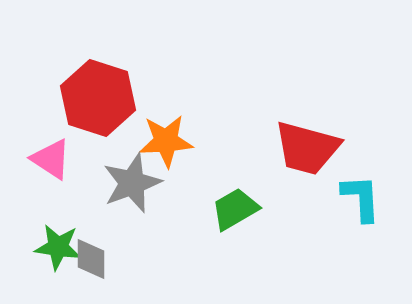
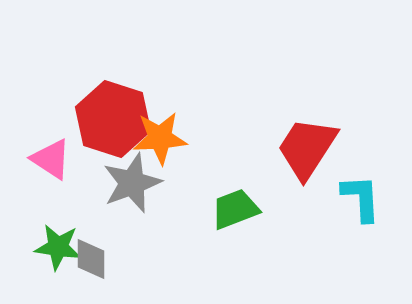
red hexagon: moved 15 px right, 21 px down
orange star: moved 6 px left, 3 px up
red trapezoid: rotated 108 degrees clockwise
green trapezoid: rotated 9 degrees clockwise
